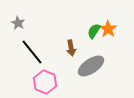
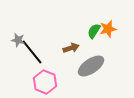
gray star: moved 17 px down; rotated 16 degrees counterclockwise
orange star: rotated 24 degrees clockwise
brown arrow: rotated 98 degrees counterclockwise
